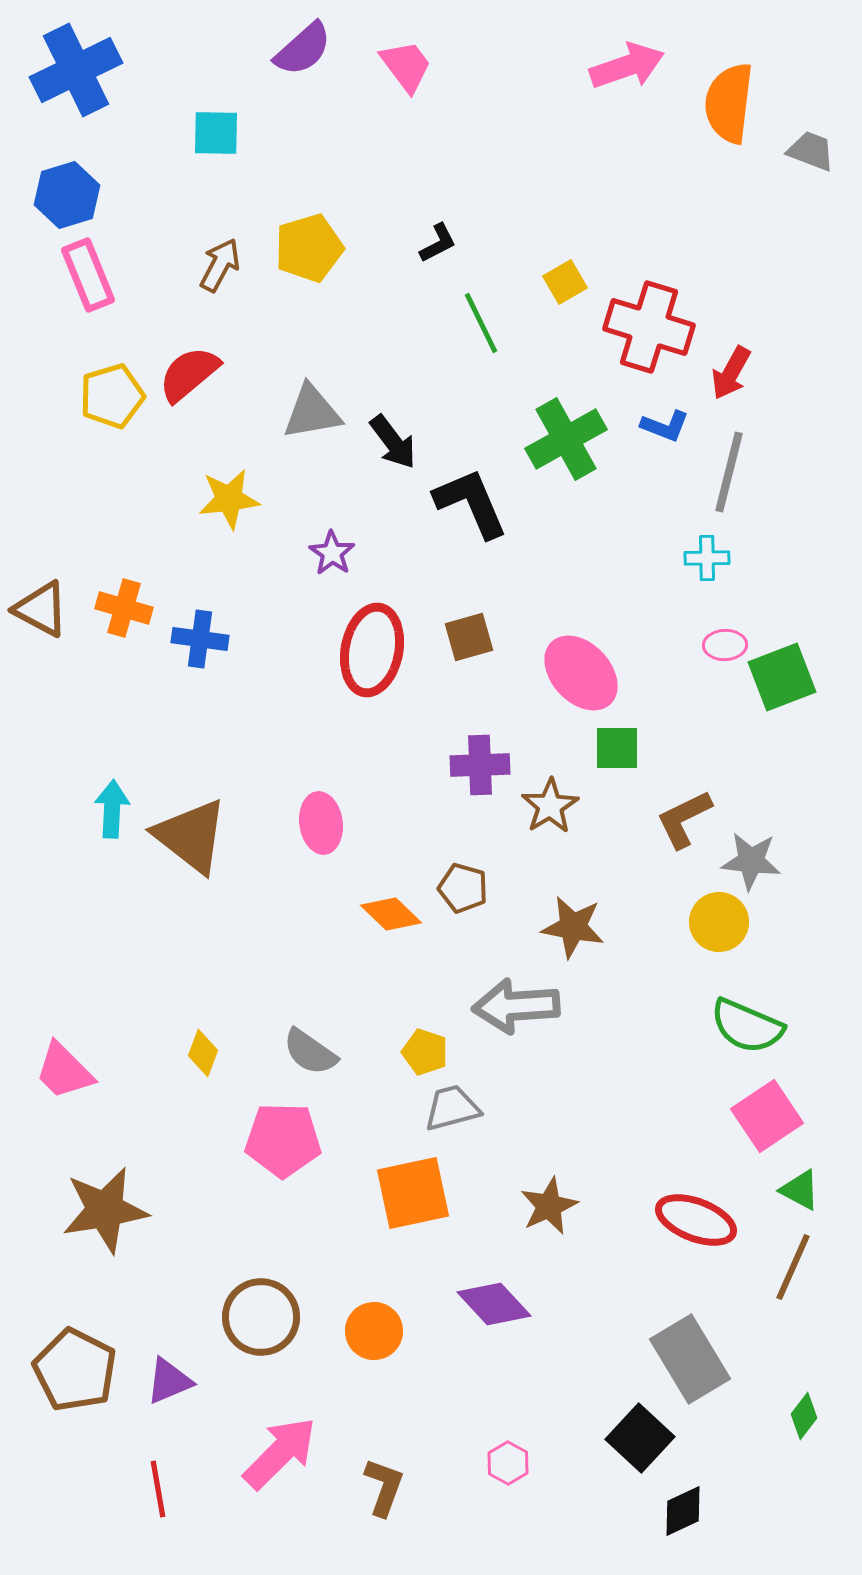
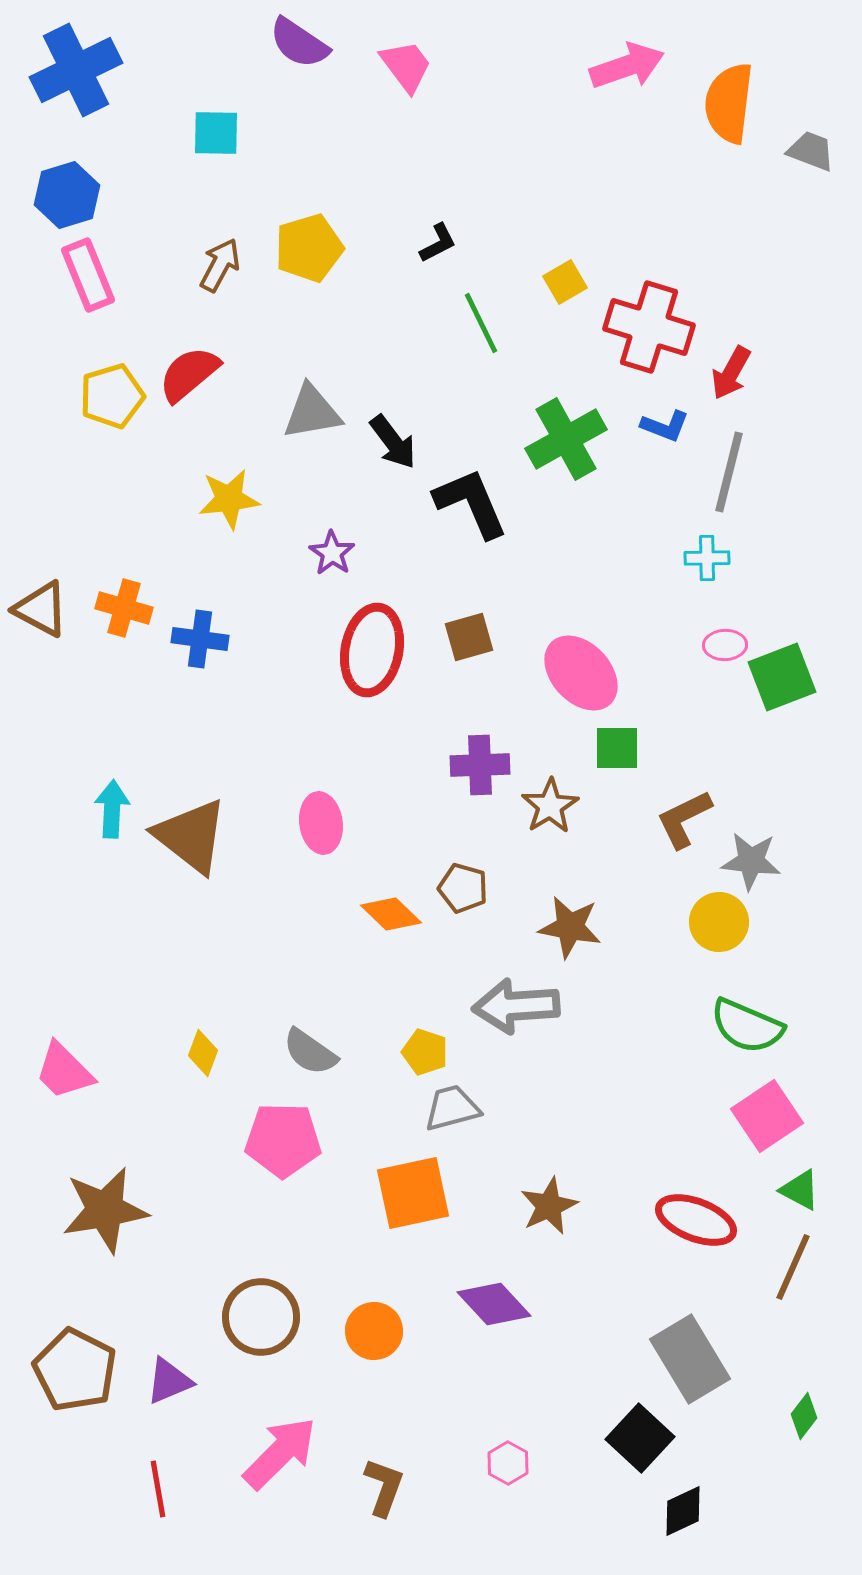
purple semicircle at (303, 49): moved 4 px left, 6 px up; rotated 76 degrees clockwise
brown star at (573, 927): moved 3 px left
